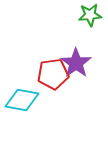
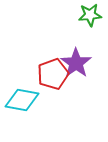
red pentagon: rotated 12 degrees counterclockwise
